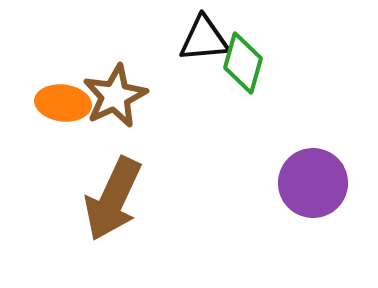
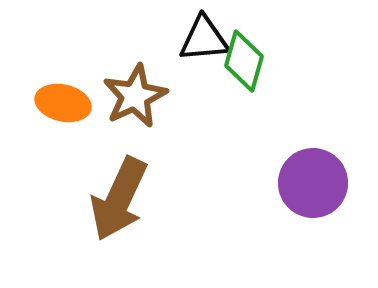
green diamond: moved 1 px right, 2 px up
brown star: moved 20 px right
orange ellipse: rotated 6 degrees clockwise
brown arrow: moved 6 px right
